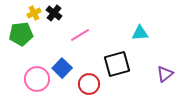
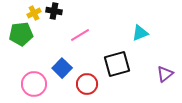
black cross: moved 2 px up; rotated 28 degrees counterclockwise
cyan triangle: rotated 18 degrees counterclockwise
pink circle: moved 3 px left, 5 px down
red circle: moved 2 px left
